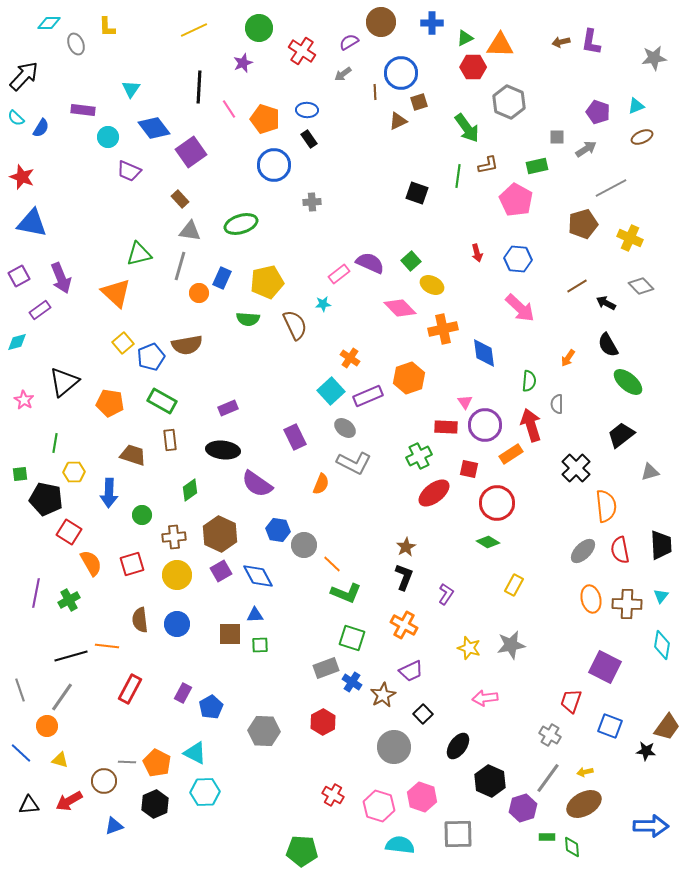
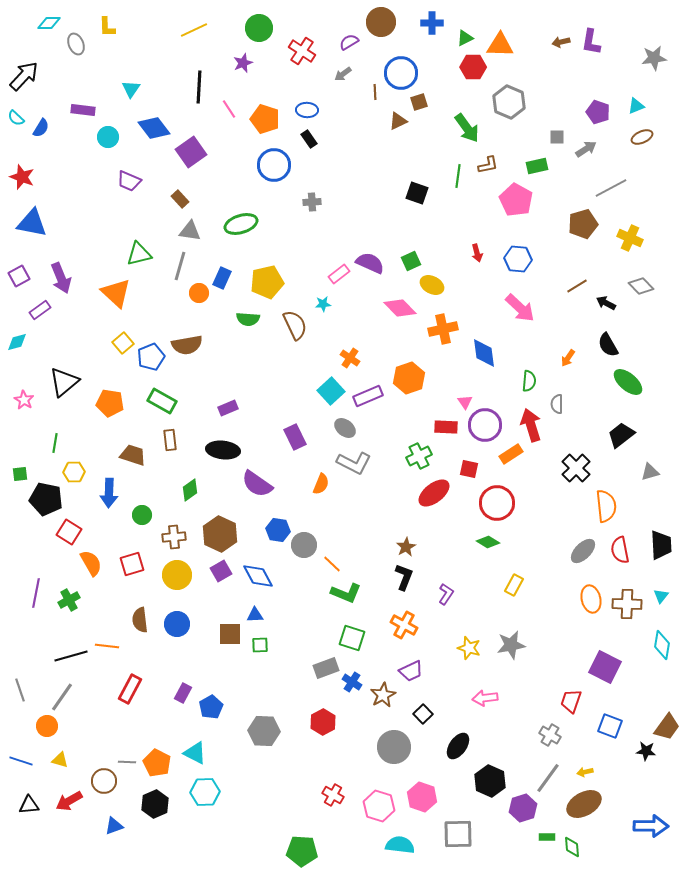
purple trapezoid at (129, 171): moved 10 px down
green square at (411, 261): rotated 18 degrees clockwise
blue line at (21, 753): moved 8 px down; rotated 25 degrees counterclockwise
